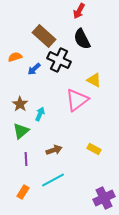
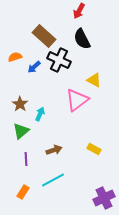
blue arrow: moved 2 px up
